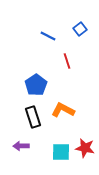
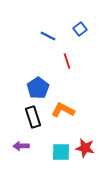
blue pentagon: moved 2 px right, 3 px down
